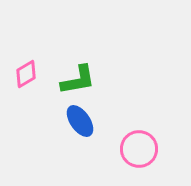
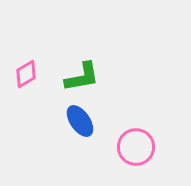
green L-shape: moved 4 px right, 3 px up
pink circle: moved 3 px left, 2 px up
